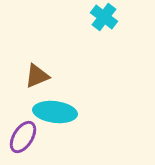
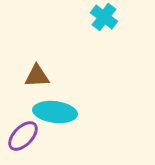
brown triangle: rotated 20 degrees clockwise
purple ellipse: moved 1 px up; rotated 12 degrees clockwise
